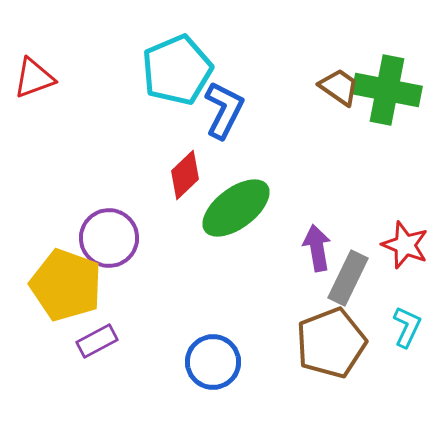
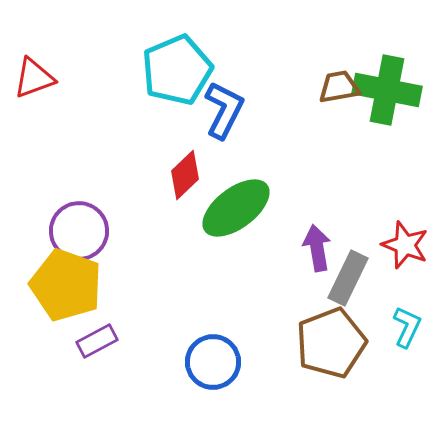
brown trapezoid: rotated 45 degrees counterclockwise
purple circle: moved 30 px left, 7 px up
